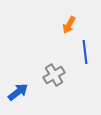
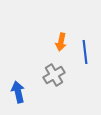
orange arrow: moved 8 px left, 17 px down; rotated 18 degrees counterclockwise
blue arrow: rotated 65 degrees counterclockwise
